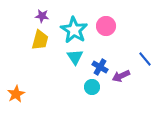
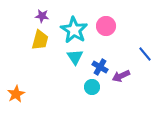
blue line: moved 5 px up
